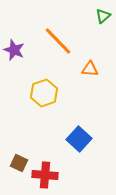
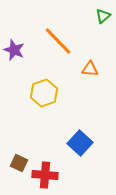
blue square: moved 1 px right, 4 px down
